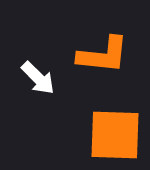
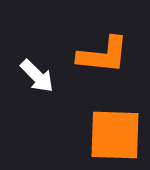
white arrow: moved 1 px left, 2 px up
